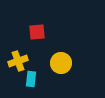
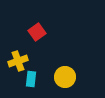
red square: rotated 30 degrees counterclockwise
yellow circle: moved 4 px right, 14 px down
